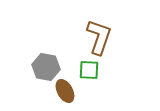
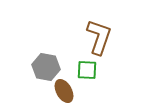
green square: moved 2 px left
brown ellipse: moved 1 px left
